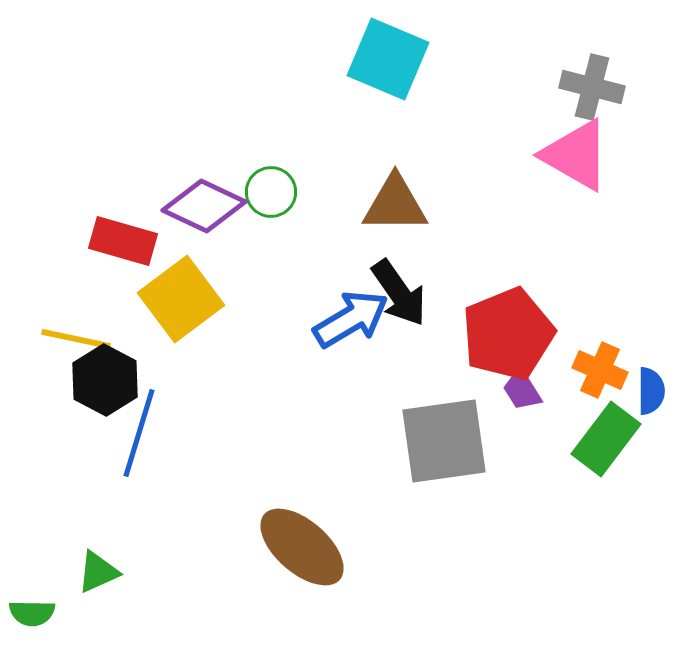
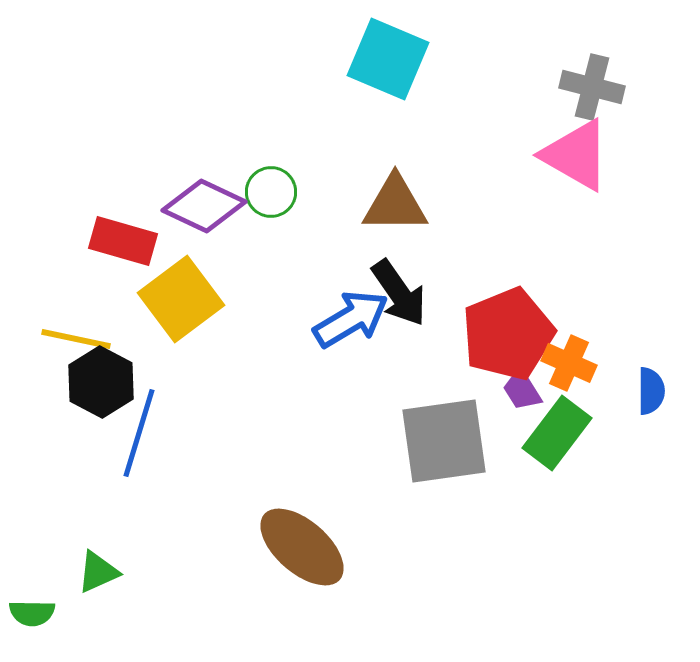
orange cross: moved 31 px left, 7 px up
black hexagon: moved 4 px left, 2 px down
green rectangle: moved 49 px left, 6 px up
